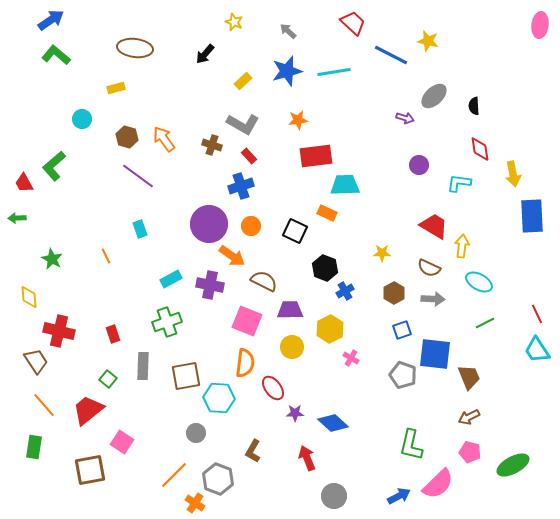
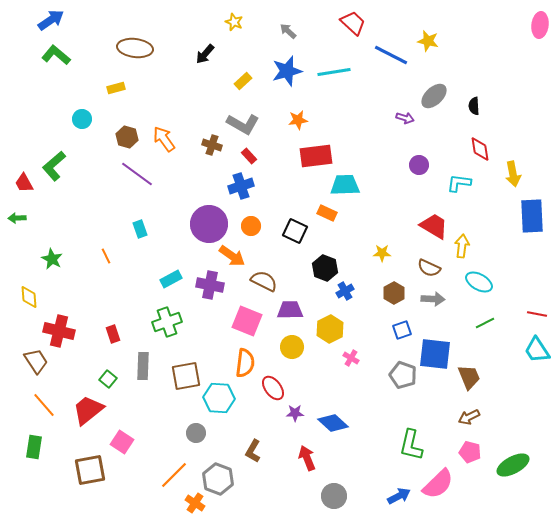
purple line at (138, 176): moved 1 px left, 2 px up
red line at (537, 314): rotated 54 degrees counterclockwise
